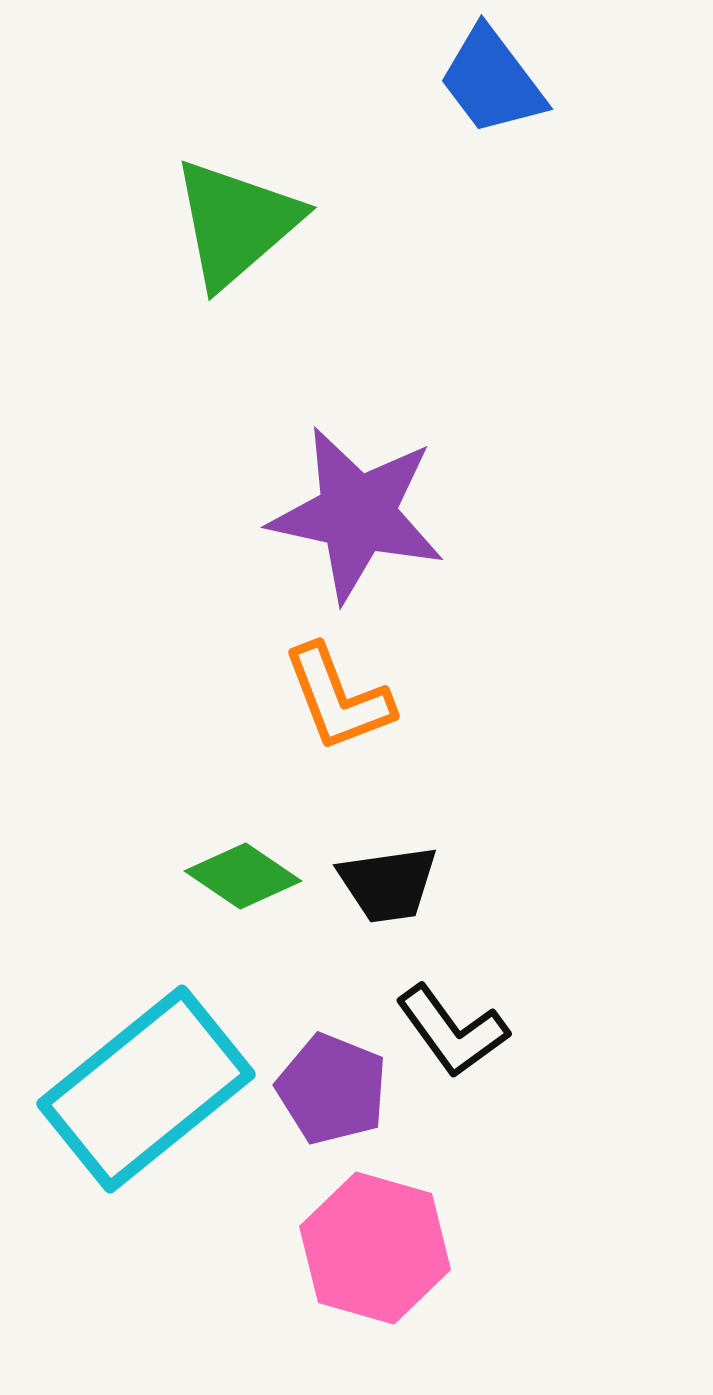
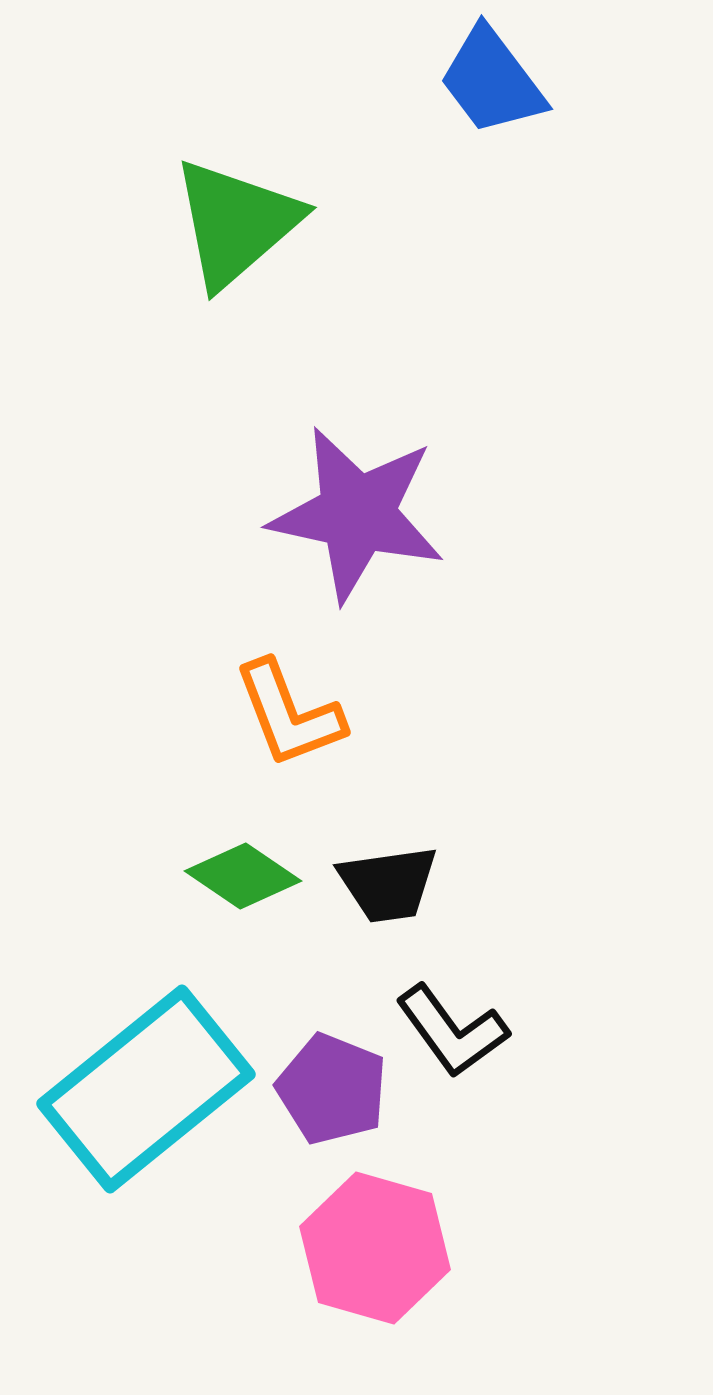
orange L-shape: moved 49 px left, 16 px down
